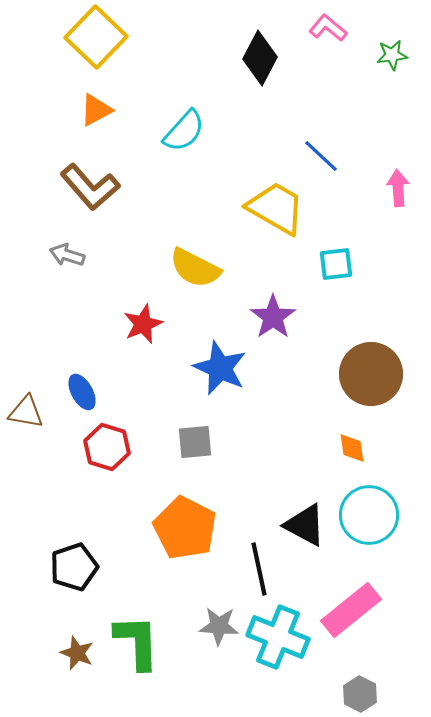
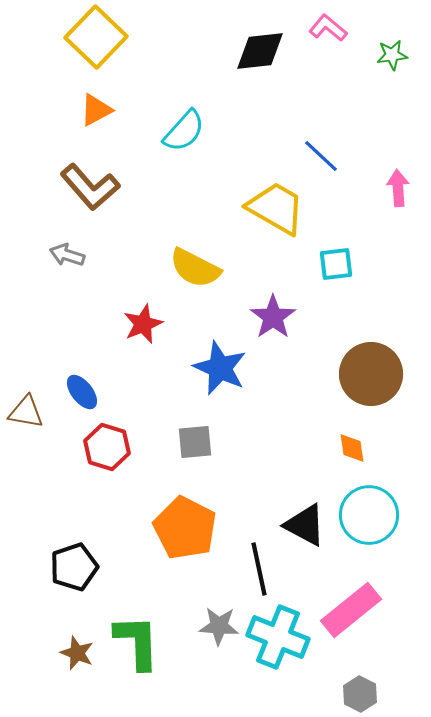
black diamond: moved 7 px up; rotated 56 degrees clockwise
blue ellipse: rotated 9 degrees counterclockwise
